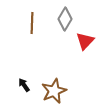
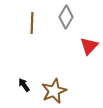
gray diamond: moved 1 px right, 2 px up
red triangle: moved 4 px right, 5 px down
